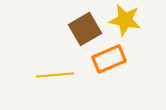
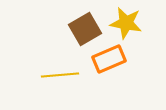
yellow star: moved 1 px right, 3 px down
yellow line: moved 5 px right
